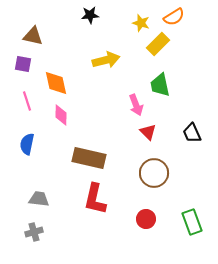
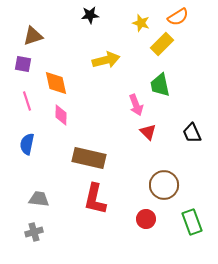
orange semicircle: moved 4 px right
brown triangle: rotated 30 degrees counterclockwise
yellow rectangle: moved 4 px right
brown circle: moved 10 px right, 12 px down
